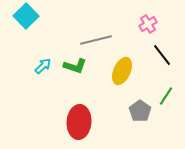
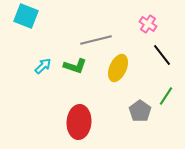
cyan square: rotated 25 degrees counterclockwise
pink cross: rotated 24 degrees counterclockwise
yellow ellipse: moved 4 px left, 3 px up
